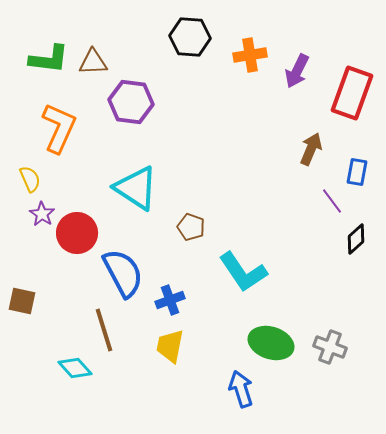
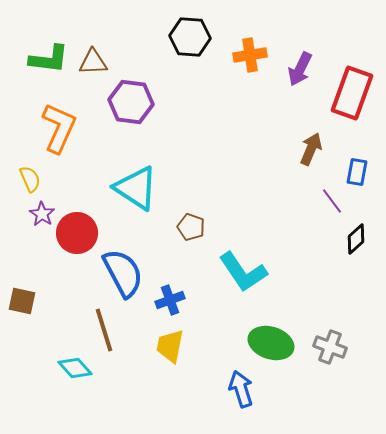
purple arrow: moved 3 px right, 2 px up
